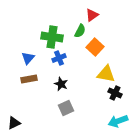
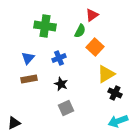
green cross: moved 7 px left, 11 px up
yellow triangle: rotated 42 degrees counterclockwise
